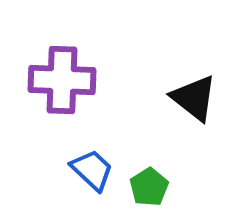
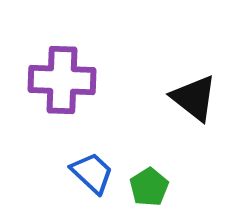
blue trapezoid: moved 3 px down
